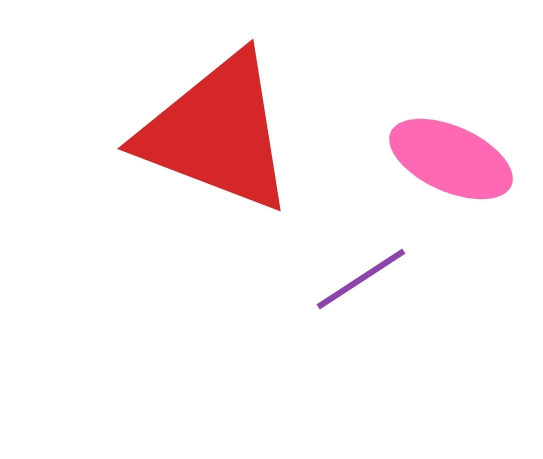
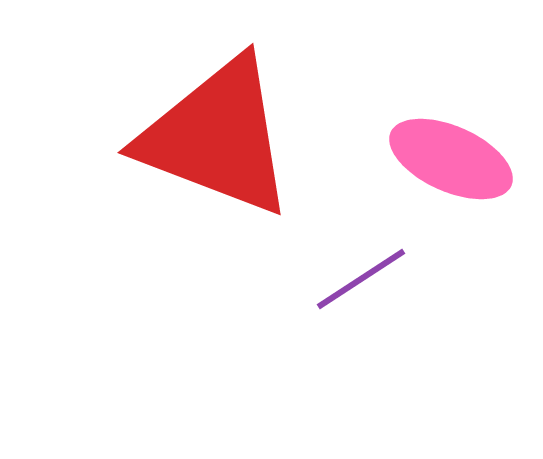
red triangle: moved 4 px down
